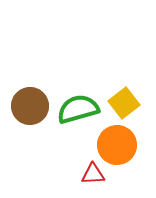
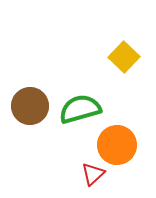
yellow square: moved 46 px up; rotated 8 degrees counterclockwise
green semicircle: moved 2 px right
red triangle: rotated 40 degrees counterclockwise
